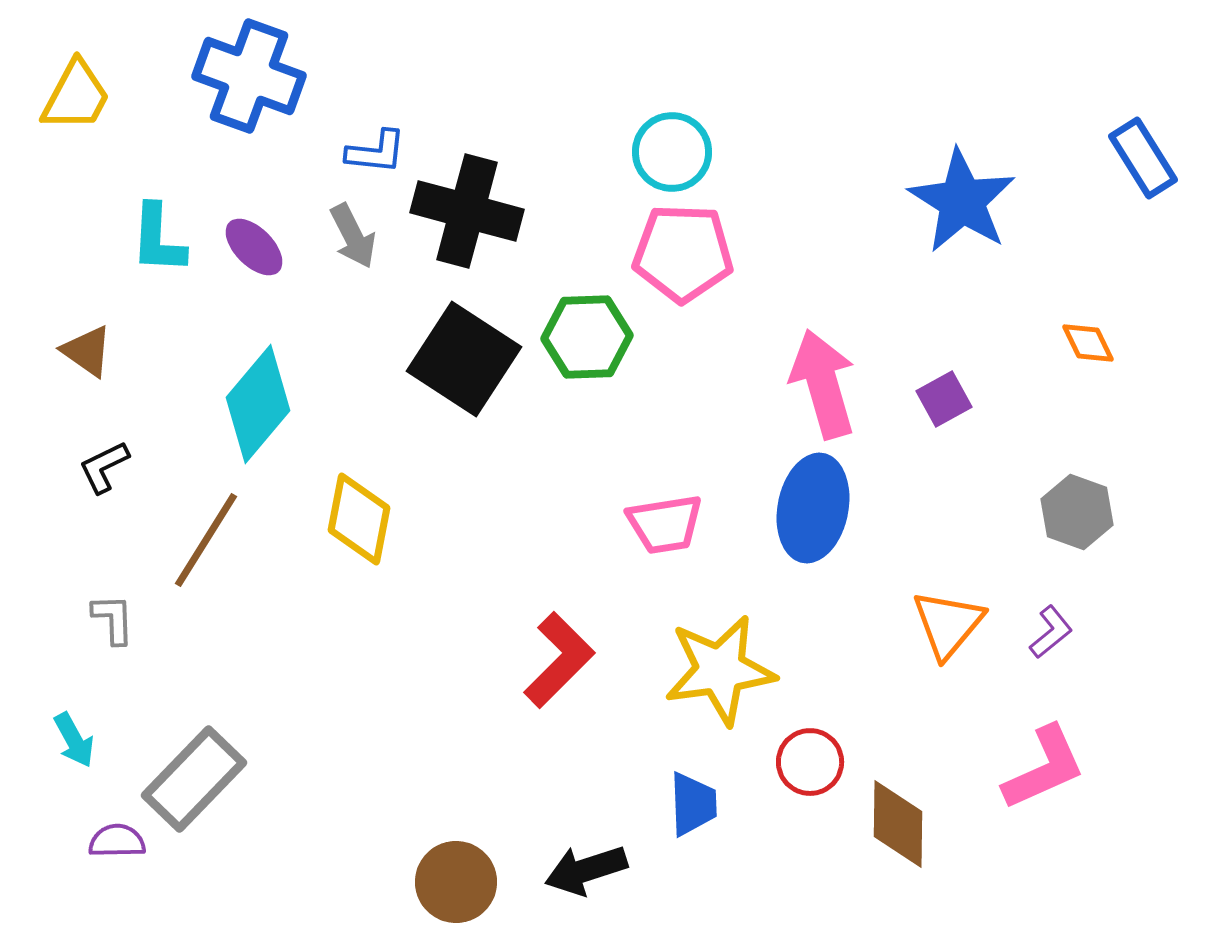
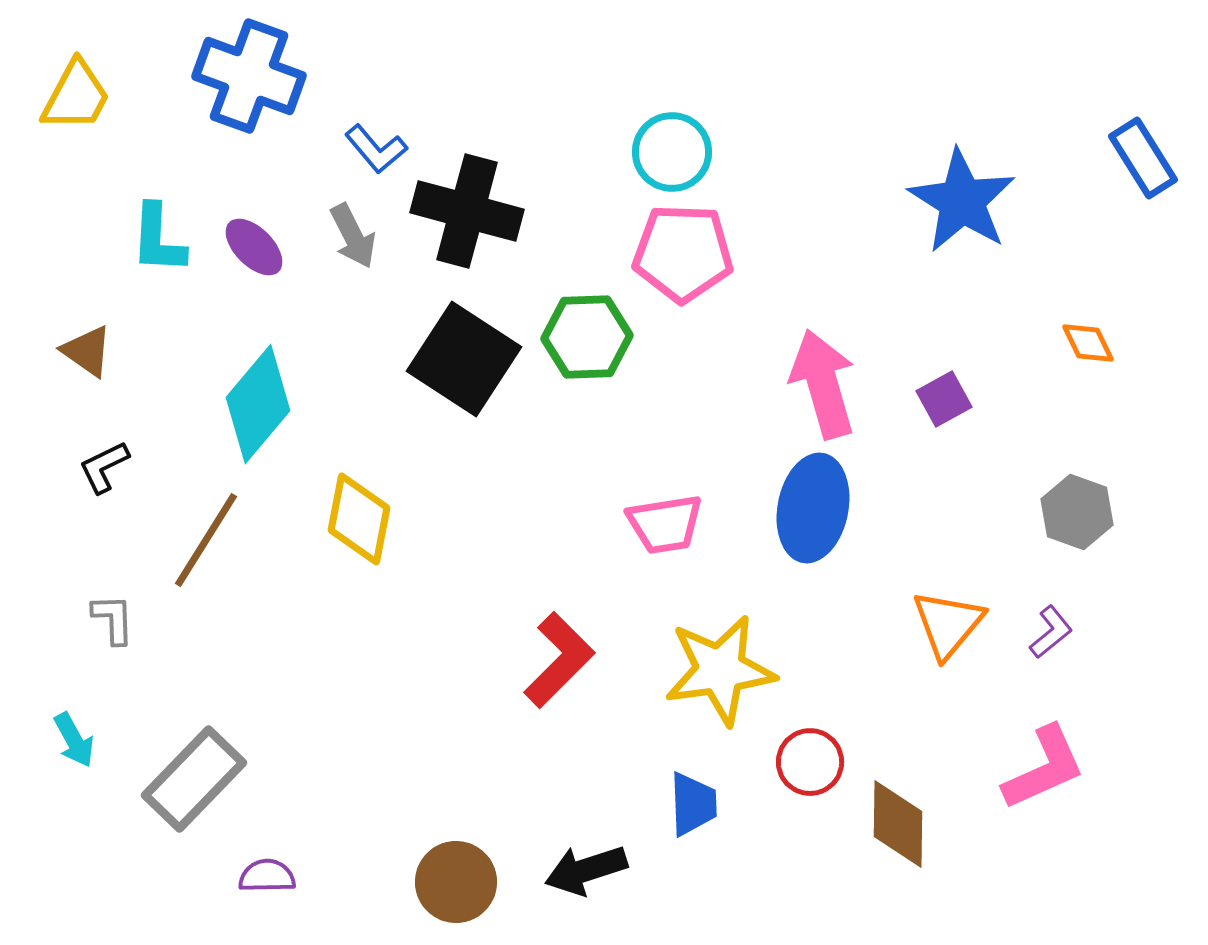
blue L-shape: moved 3 px up; rotated 44 degrees clockwise
purple semicircle: moved 150 px right, 35 px down
